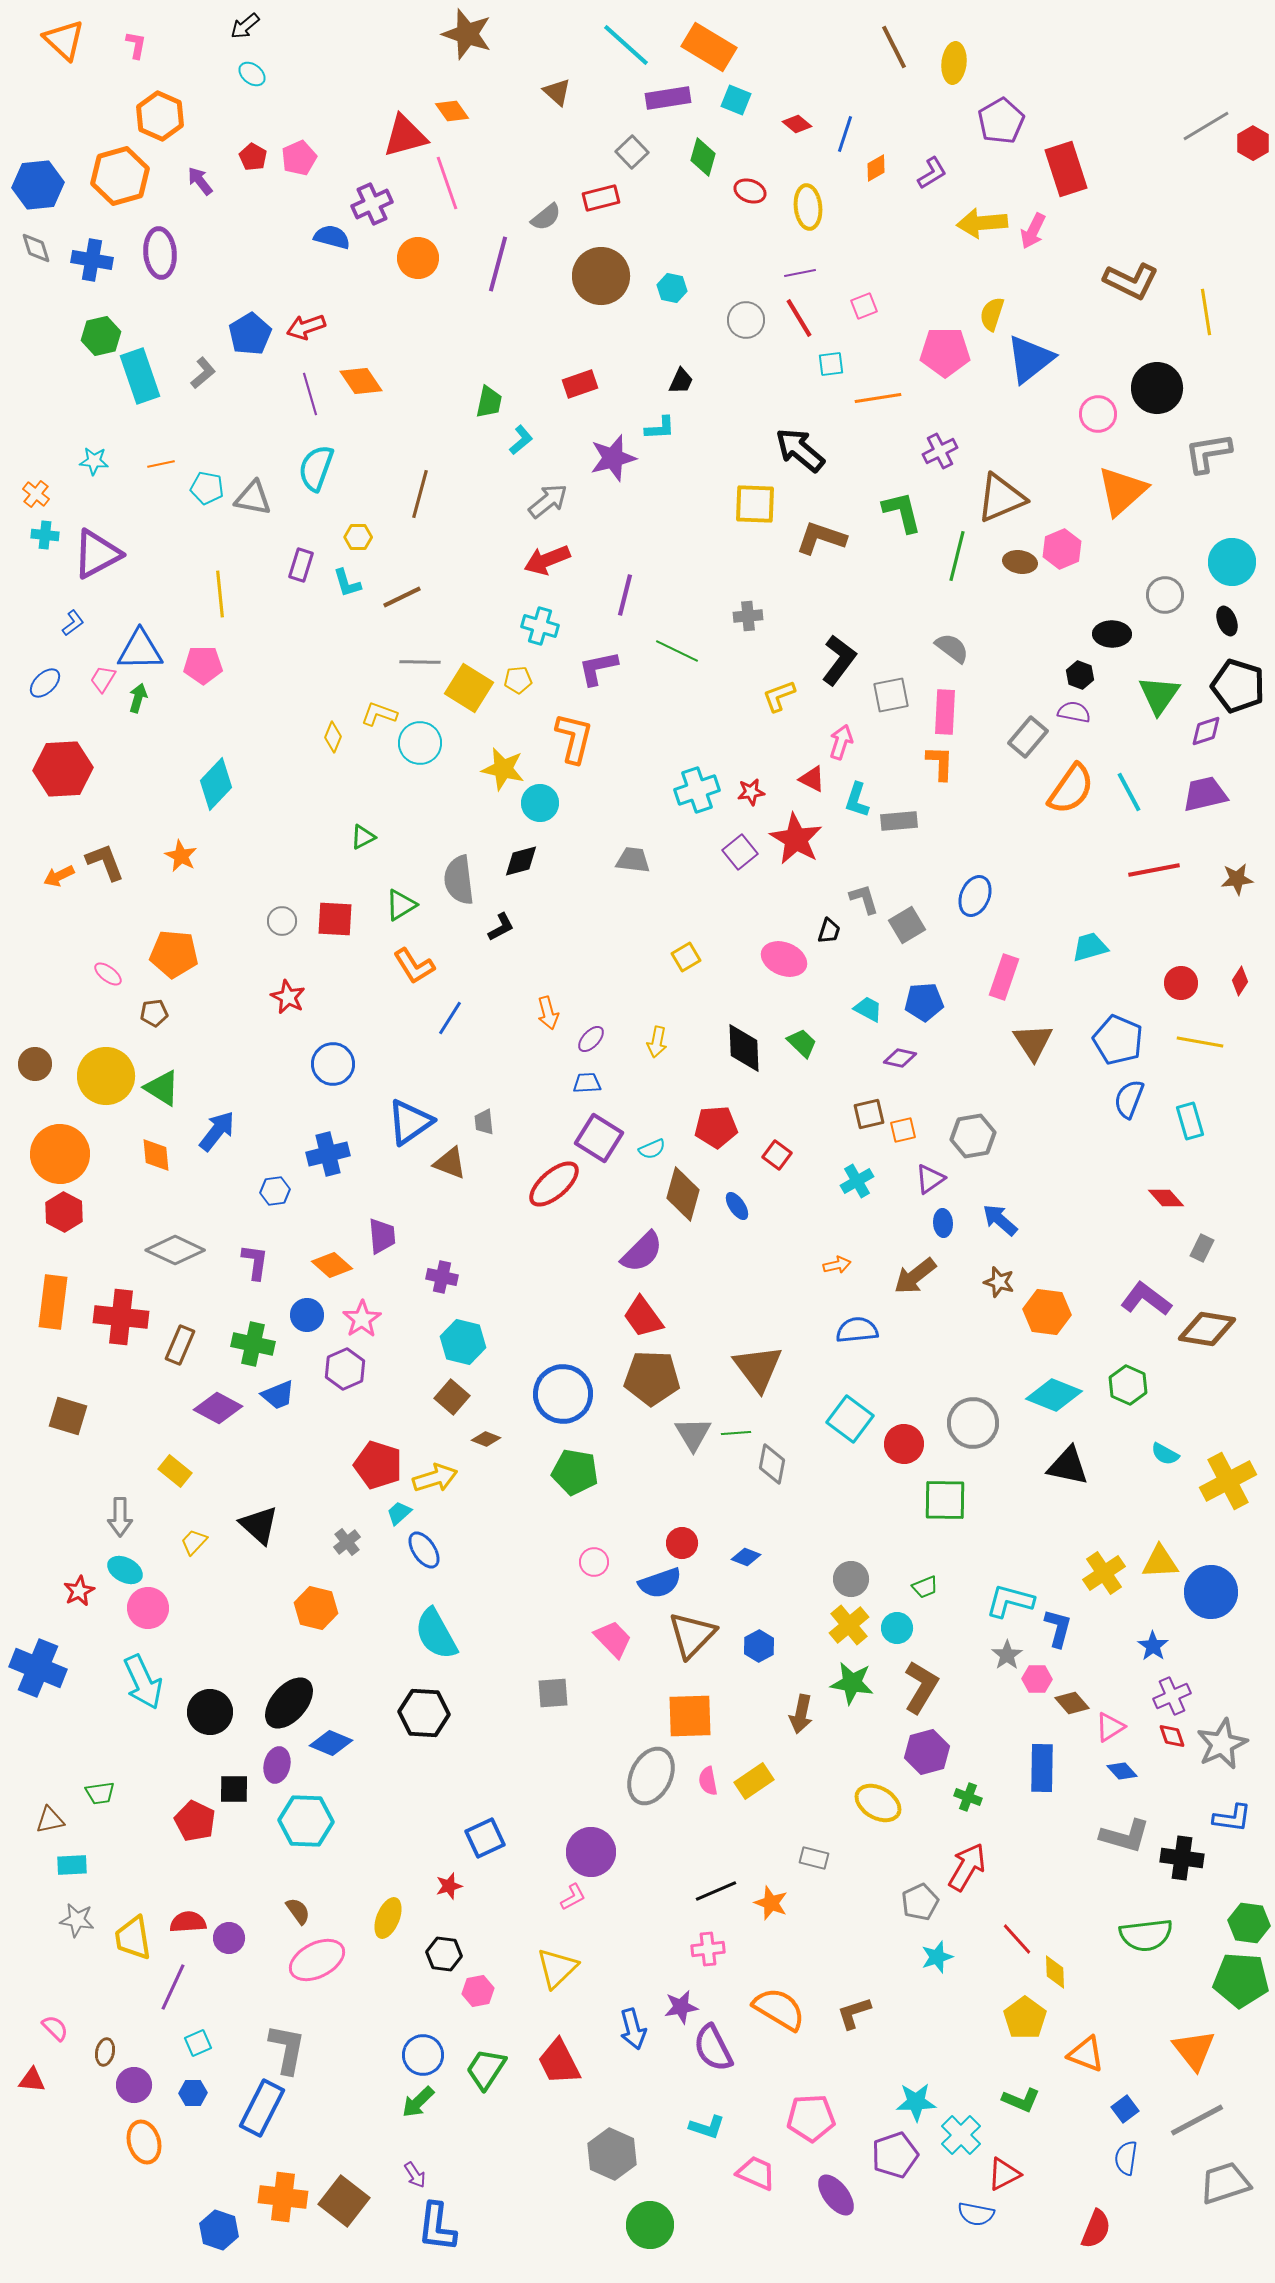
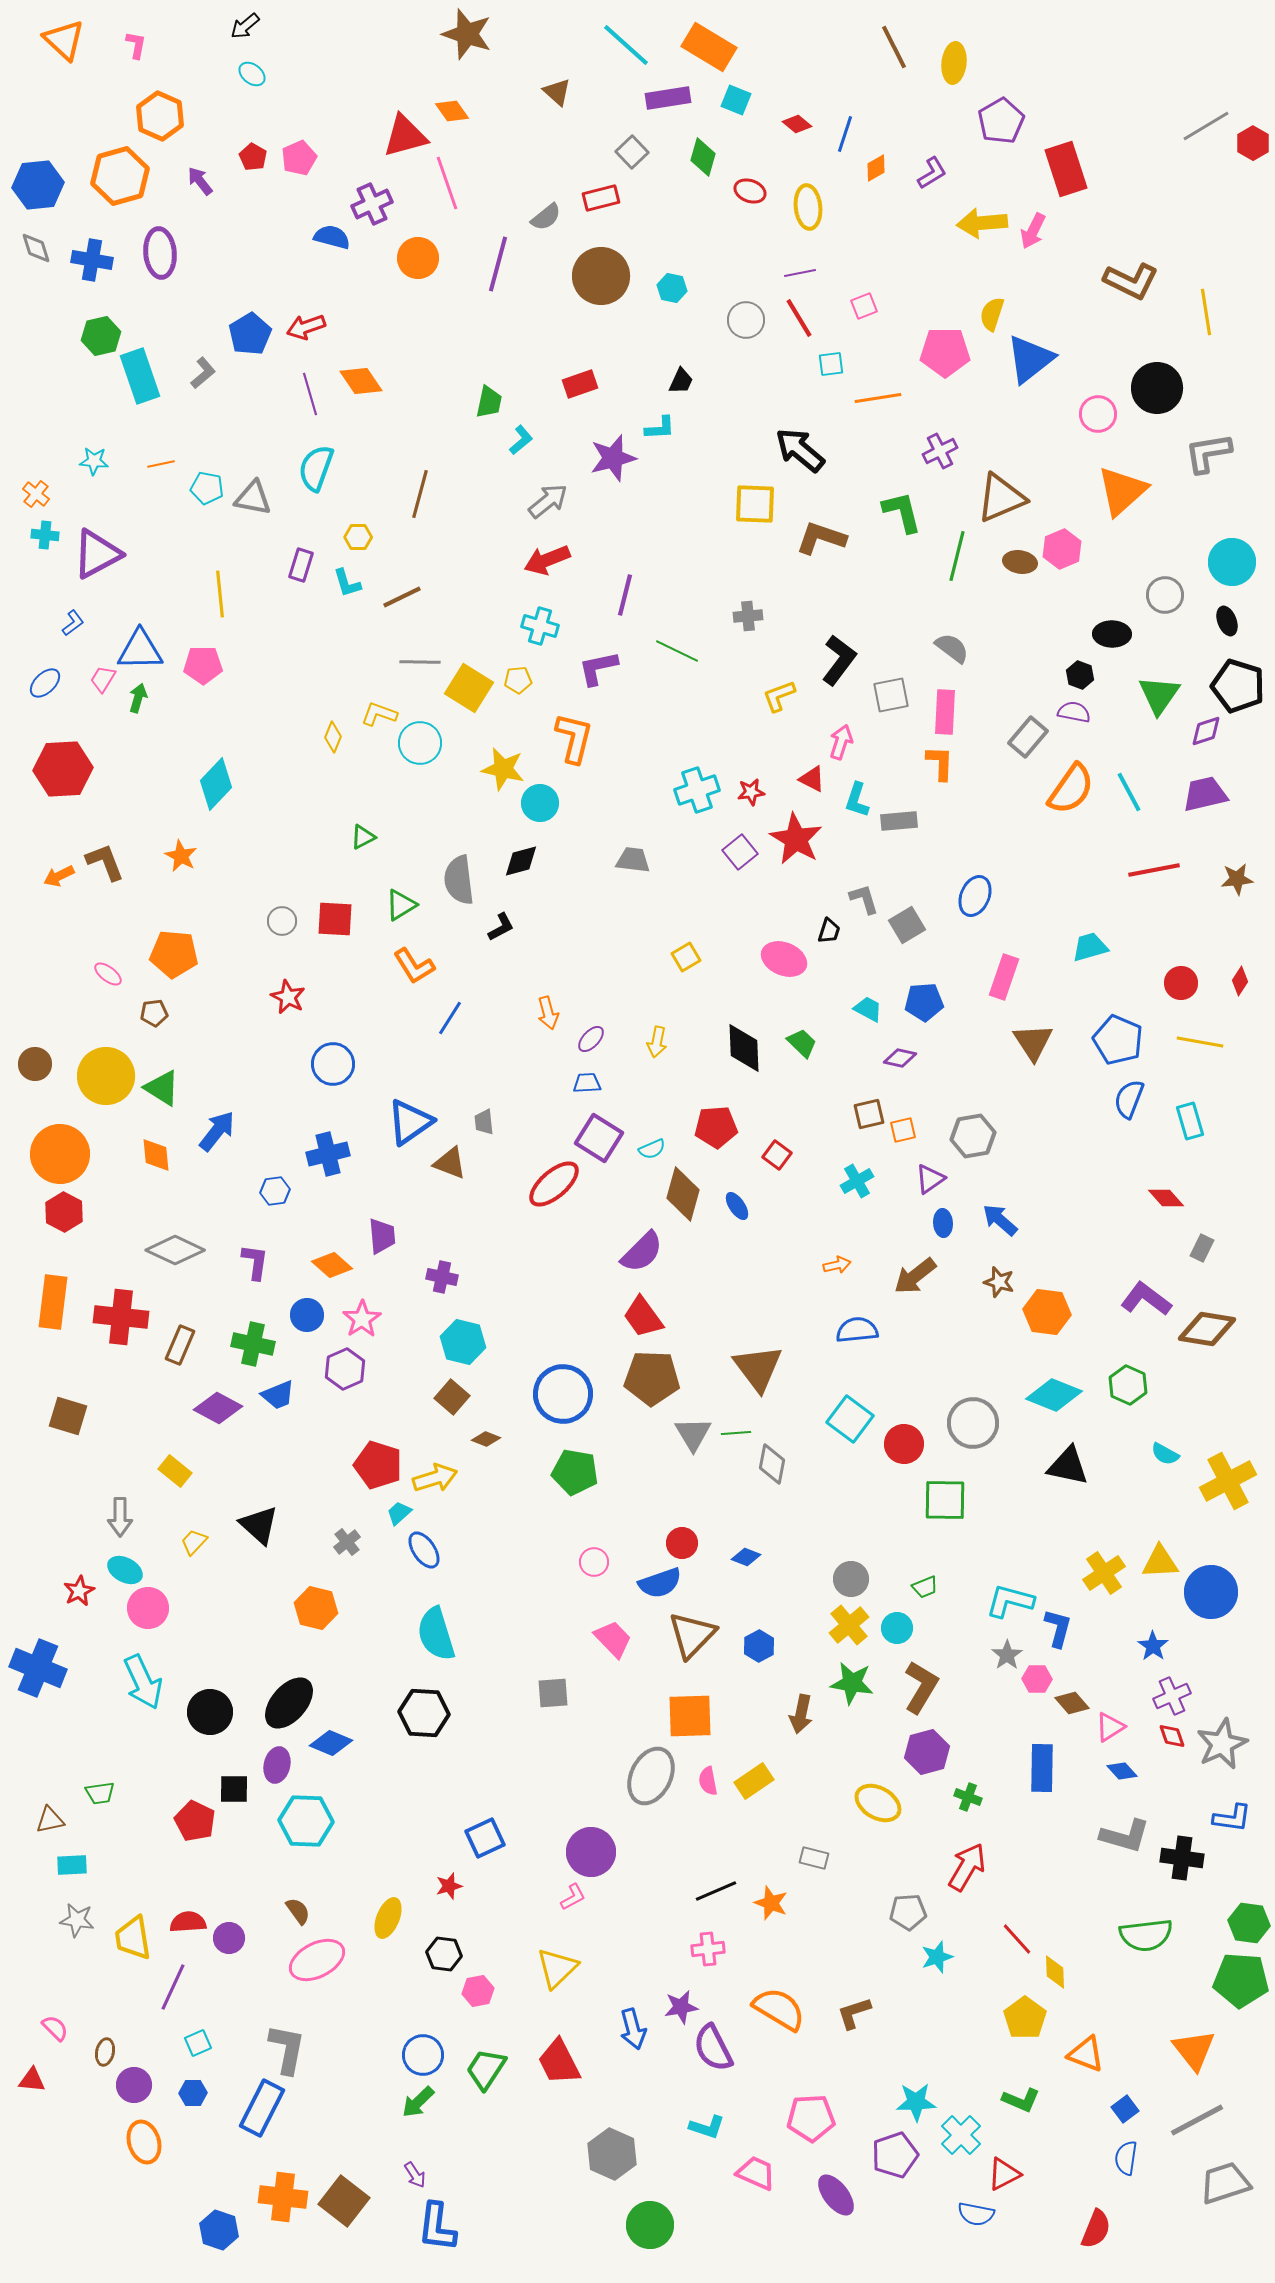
cyan semicircle at (436, 1634): rotated 12 degrees clockwise
gray pentagon at (920, 1902): moved 12 px left, 10 px down; rotated 21 degrees clockwise
